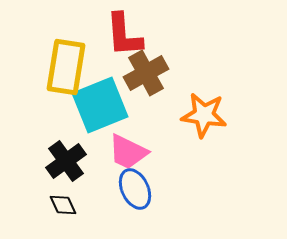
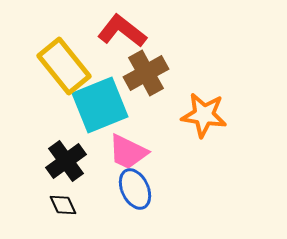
red L-shape: moved 2 px left, 4 px up; rotated 132 degrees clockwise
yellow rectangle: moved 2 px left, 1 px up; rotated 48 degrees counterclockwise
